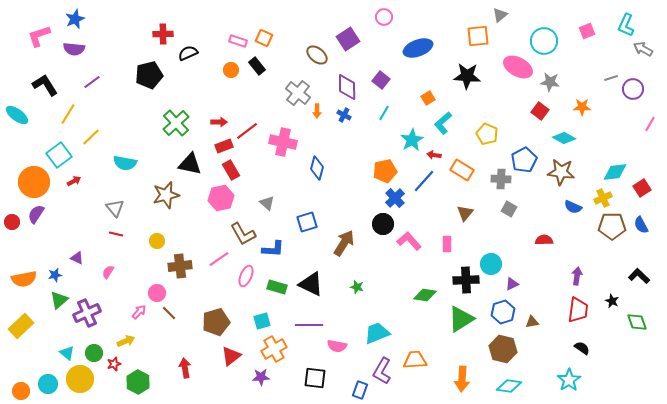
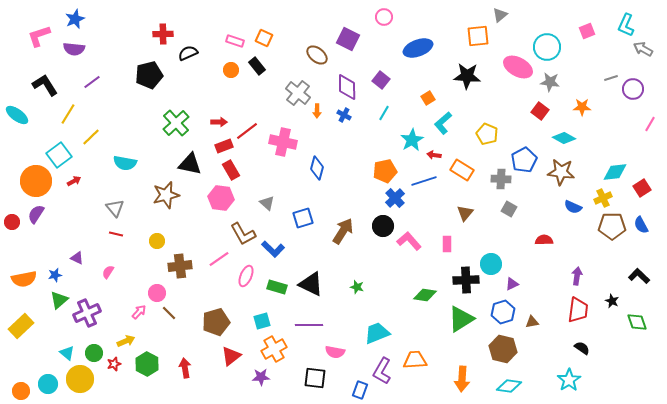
purple square at (348, 39): rotated 30 degrees counterclockwise
pink rectangle at (238, 41): moved 3 px left
cyan circle at (544, 41): moved 3 px right, 6 px down
blue line at (424, 181): rotated 30 degrees clockwise
orange circle at (34, 182): moved 2 px right, 1 px up
pink hexagon at (221, 198): rotated 20 degrees clockwise
blue square at (307, 222): moved 4 px left, 4 px up
black circle at (383, 224): moved 2 px down
brown arrow at (344, 243): moved 1 px left, 12 px up
blue L-shape at (273, 249): rotated 40 degrees clockwise
pink semicircle at (337, 346): moved 2 px left, 6 px down
green hexagon at (138, 382): moved 9 px right, 18 px up
